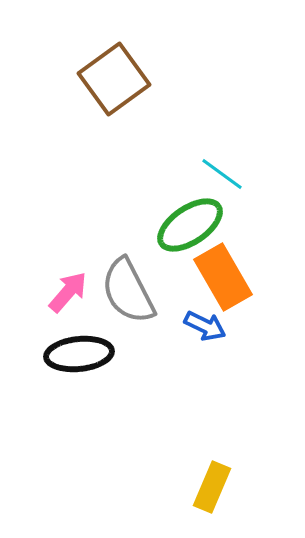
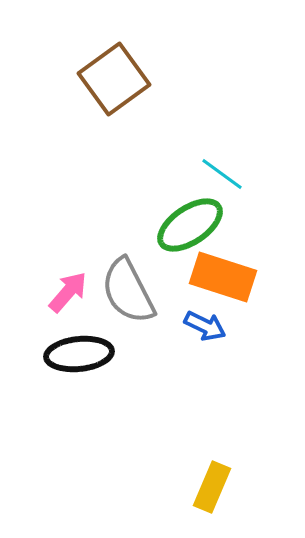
orange rectangle: rotated 42 degrees counterclockwise
